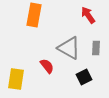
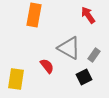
gray rectangle: moved 2 px left, 7 px down; rotated 32 degrees clockwise
